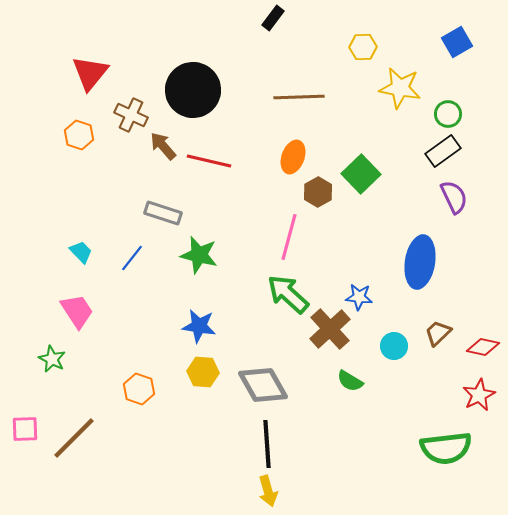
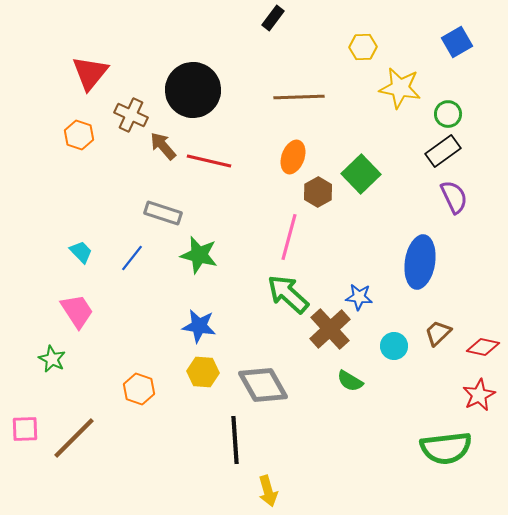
black line at (267, 444): moved 32 px left, 4 px up
